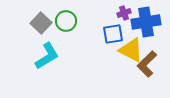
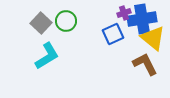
blue cross: moved 4 px left, 3 px up
blue square: rotated 15 degrees counterclockwise
yellow triangle: moved 22 px right, 12 px up; rotated 12 degrees clockwise
brown L-shape: moved 2 px left; rotated 108 degrees clockwise
